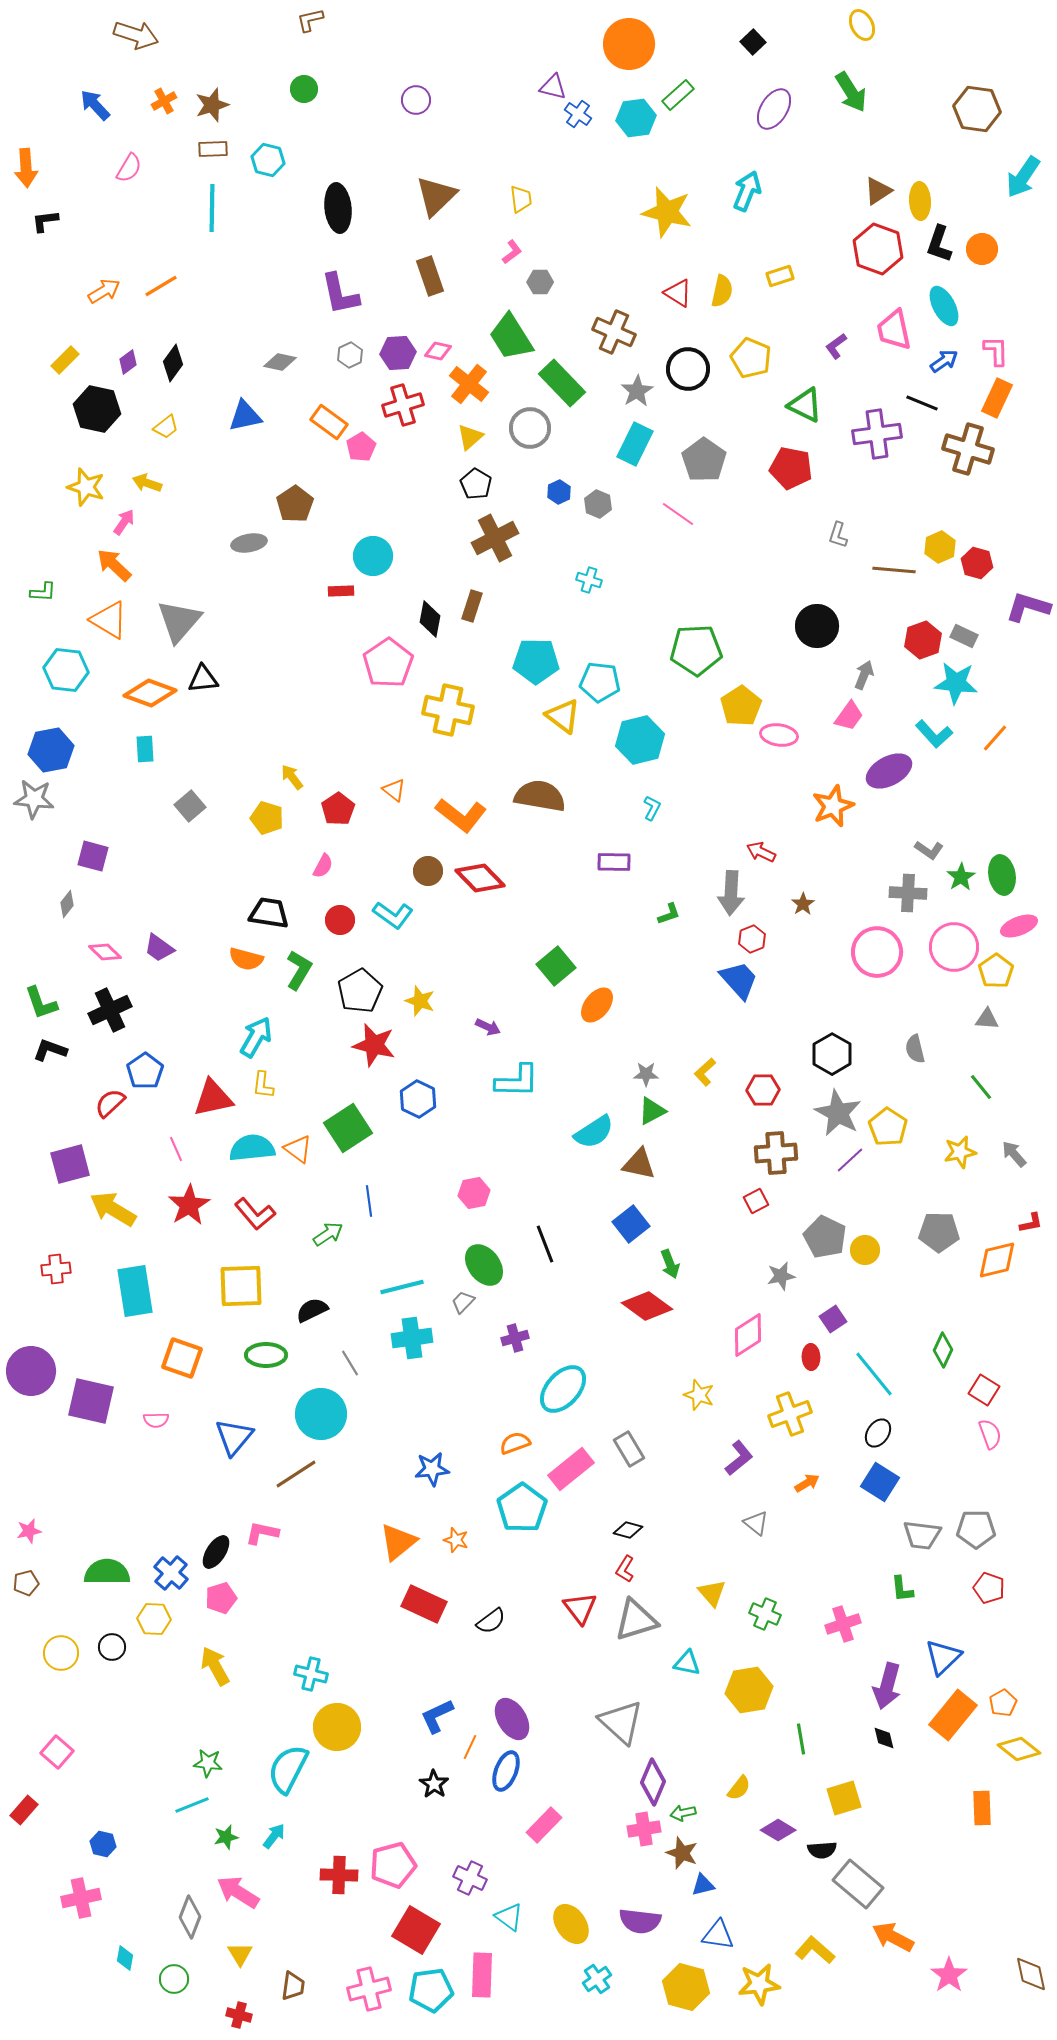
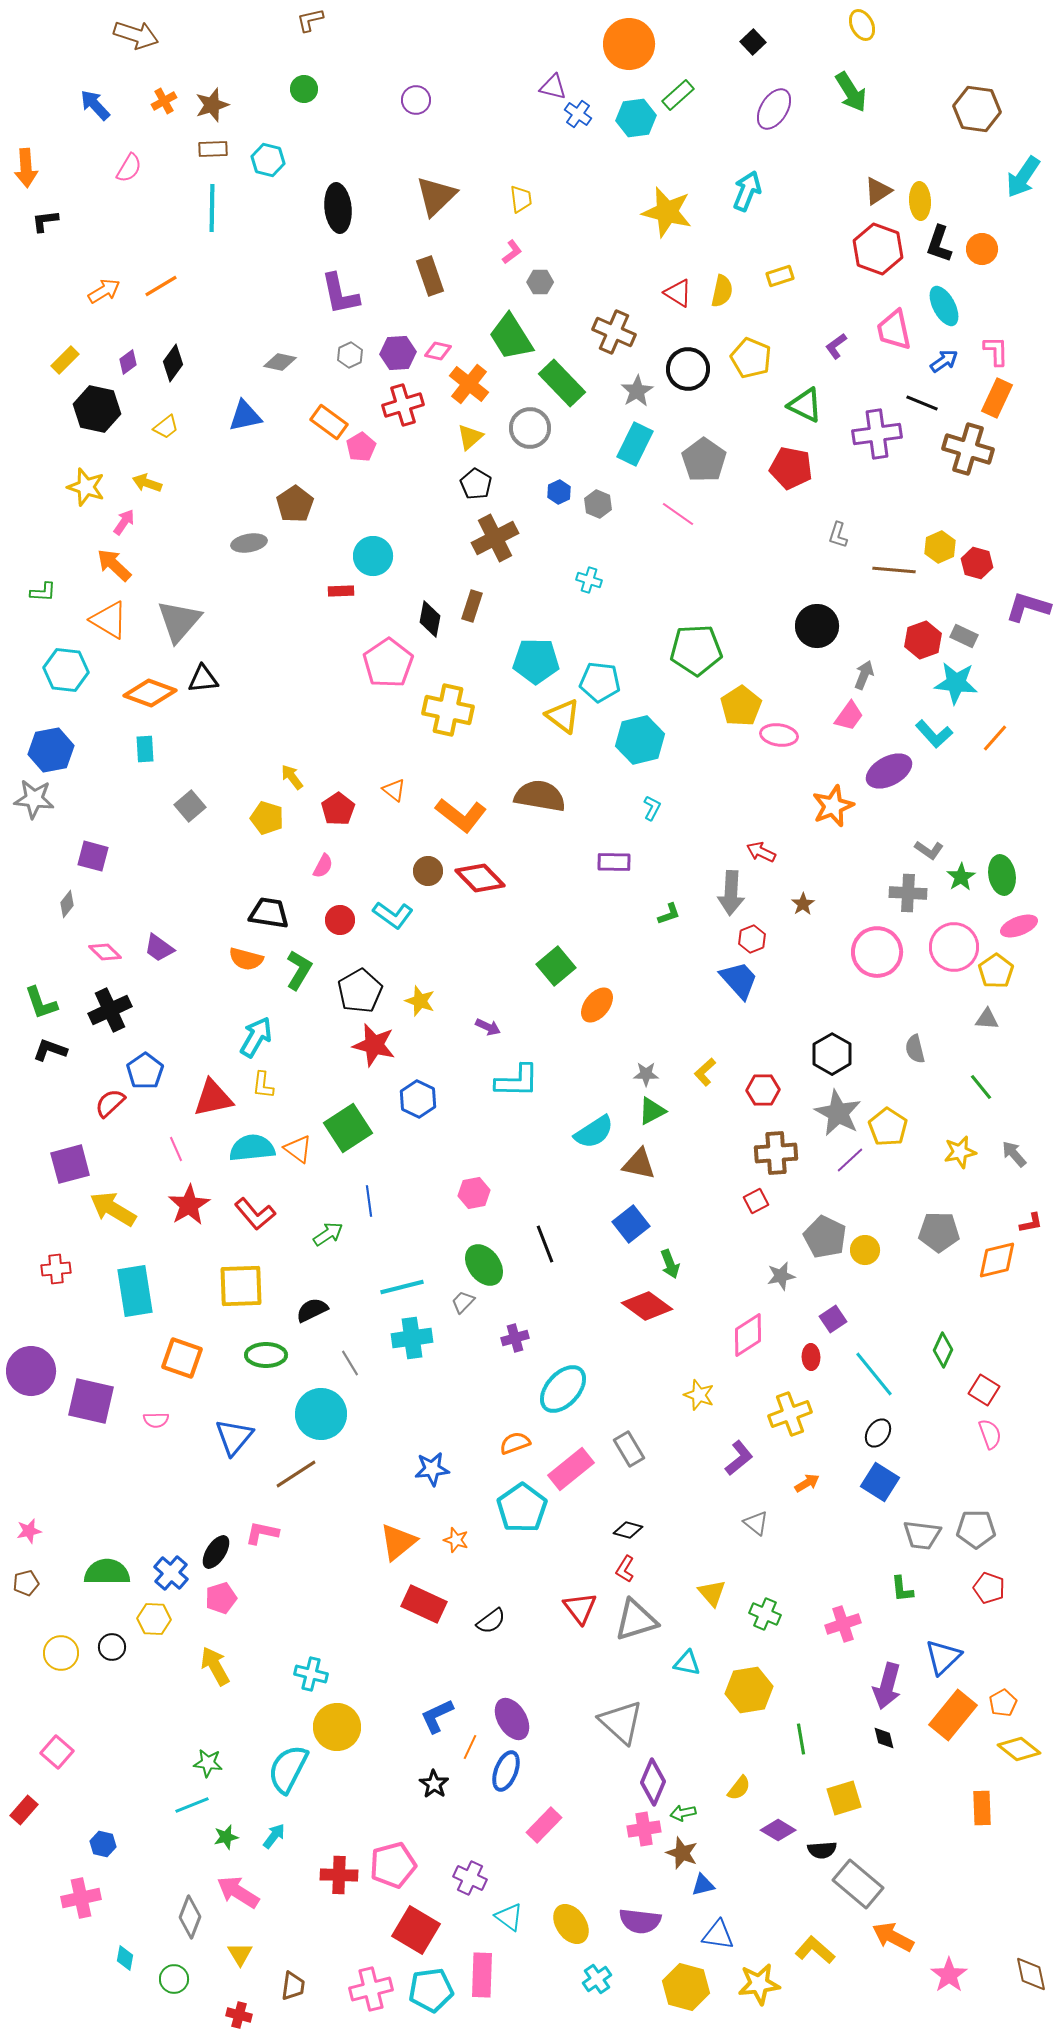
pink cross at (369, 1989): moved 2 px right
